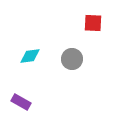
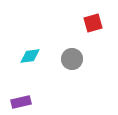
red square: rotated 18 degrees counterclockwise
purple rectangle: rotated 42 degrees counterclockwise
